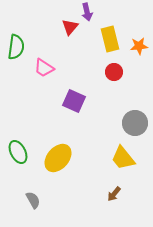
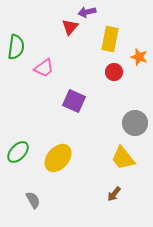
purple arrow: rotated 90 degrees clockwise
yellow rectangle: rotated 25 degrees clockwise
orange star: moved 11 px down; rotated 24 degrees clockwise
pink trapezoid: rotated 70 degrees counterclockwise
green ellipse: rotated 70 degrees clockwise
